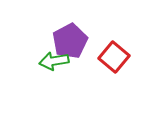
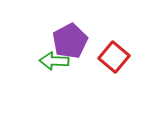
green arrow: rotated 12 degrees clockwise
